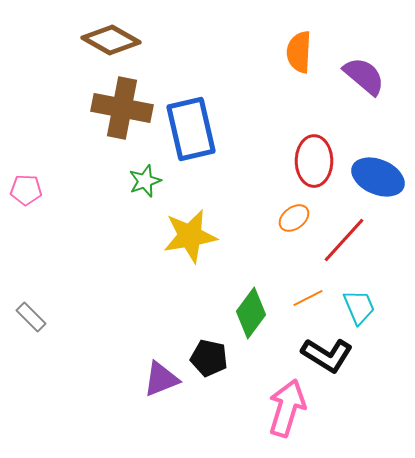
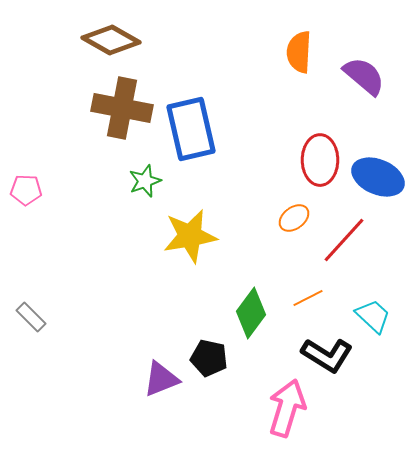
red ellipse: moved 6 px right, 1 px up
cyan trapezoid: moved 14 px right, 9 px down; rotated 24 degrees counterclockwise
